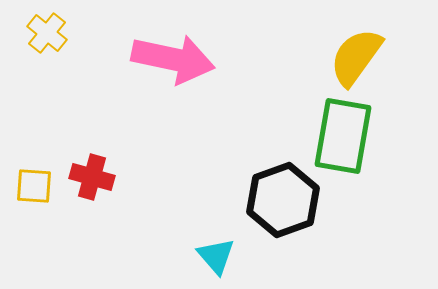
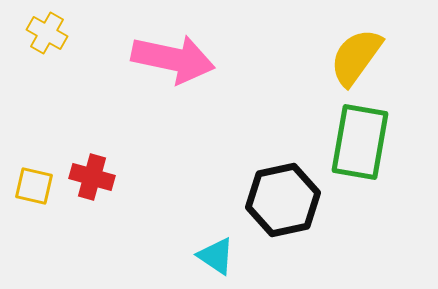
yellow cross: rotated 9 degrees counterclockwise
green rectangle: moved 17 px right, 6 px down
yellow square: rotated 9 degrees clockwise
black hexagon: rotated 8 degrees clockwise
cyan triangle: rotated 15 degrees counterclockwise
